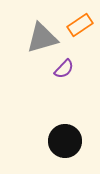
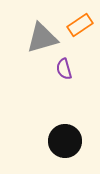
purple semicircle: rotated 120 degrees clockwise
